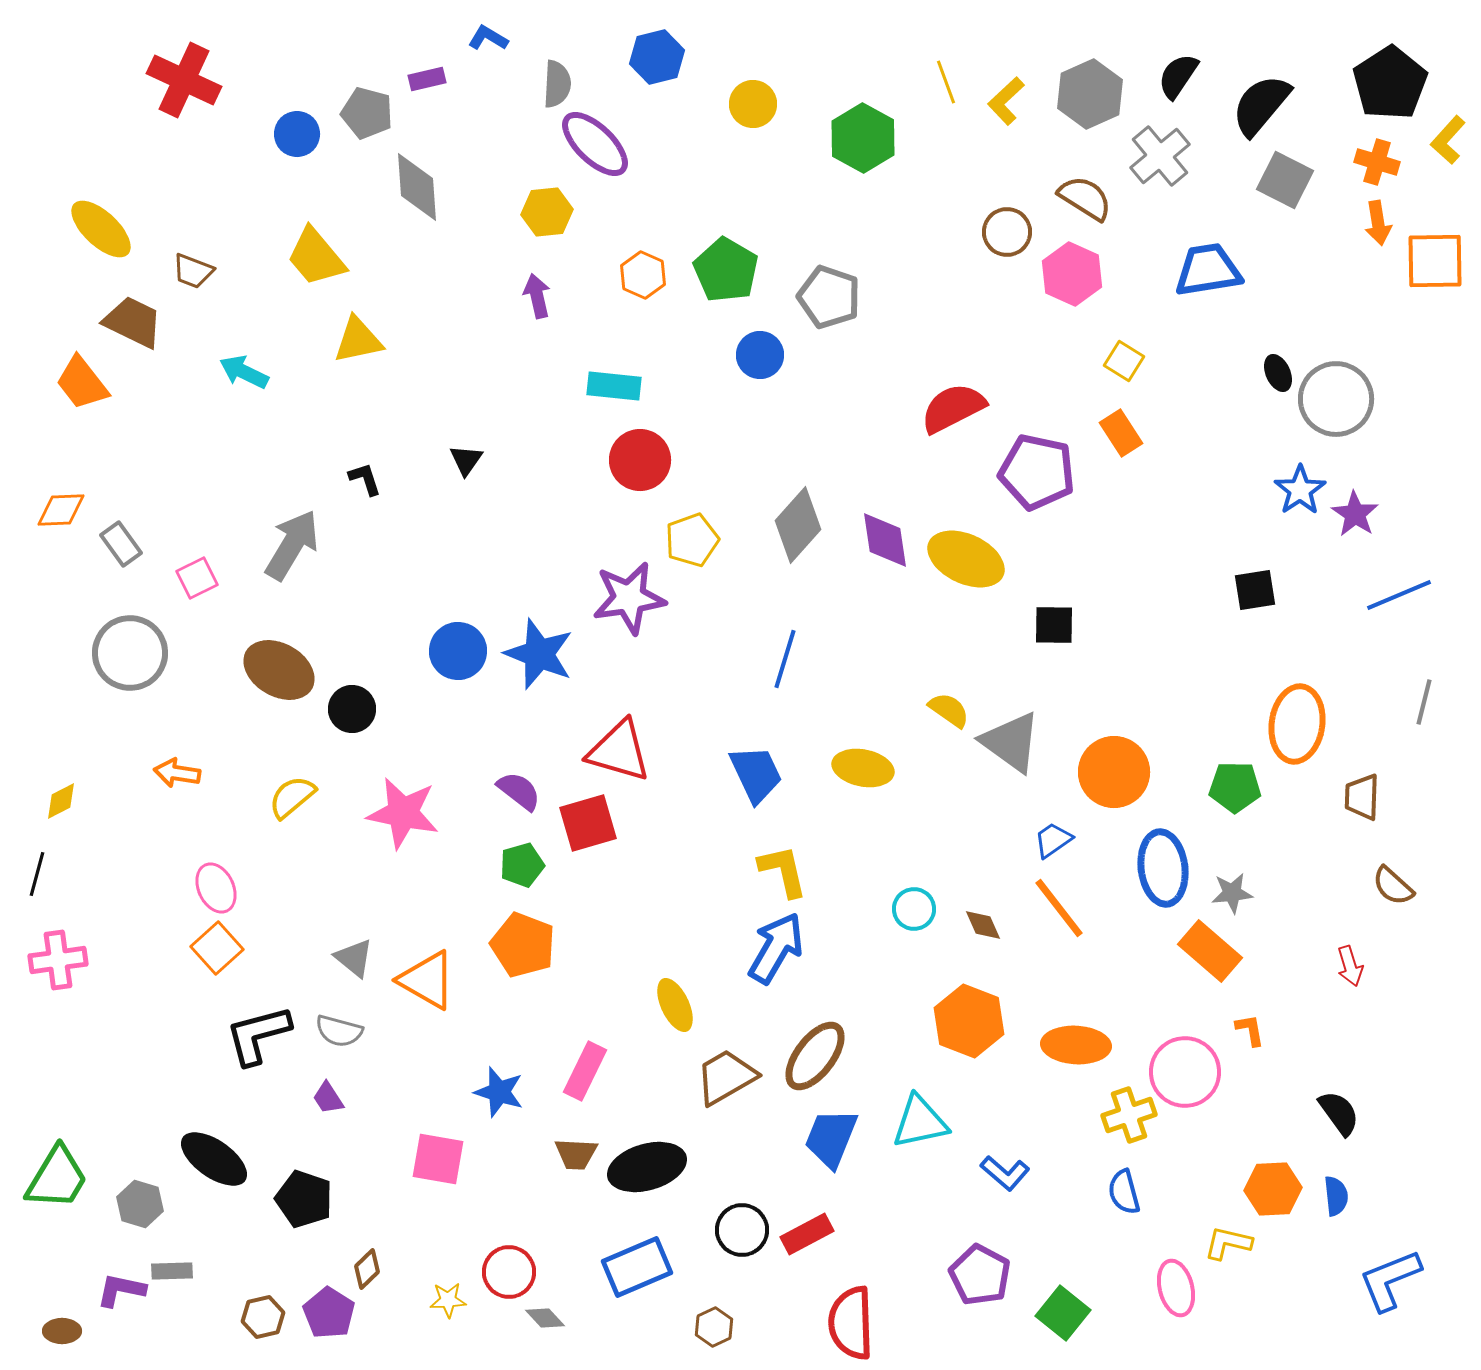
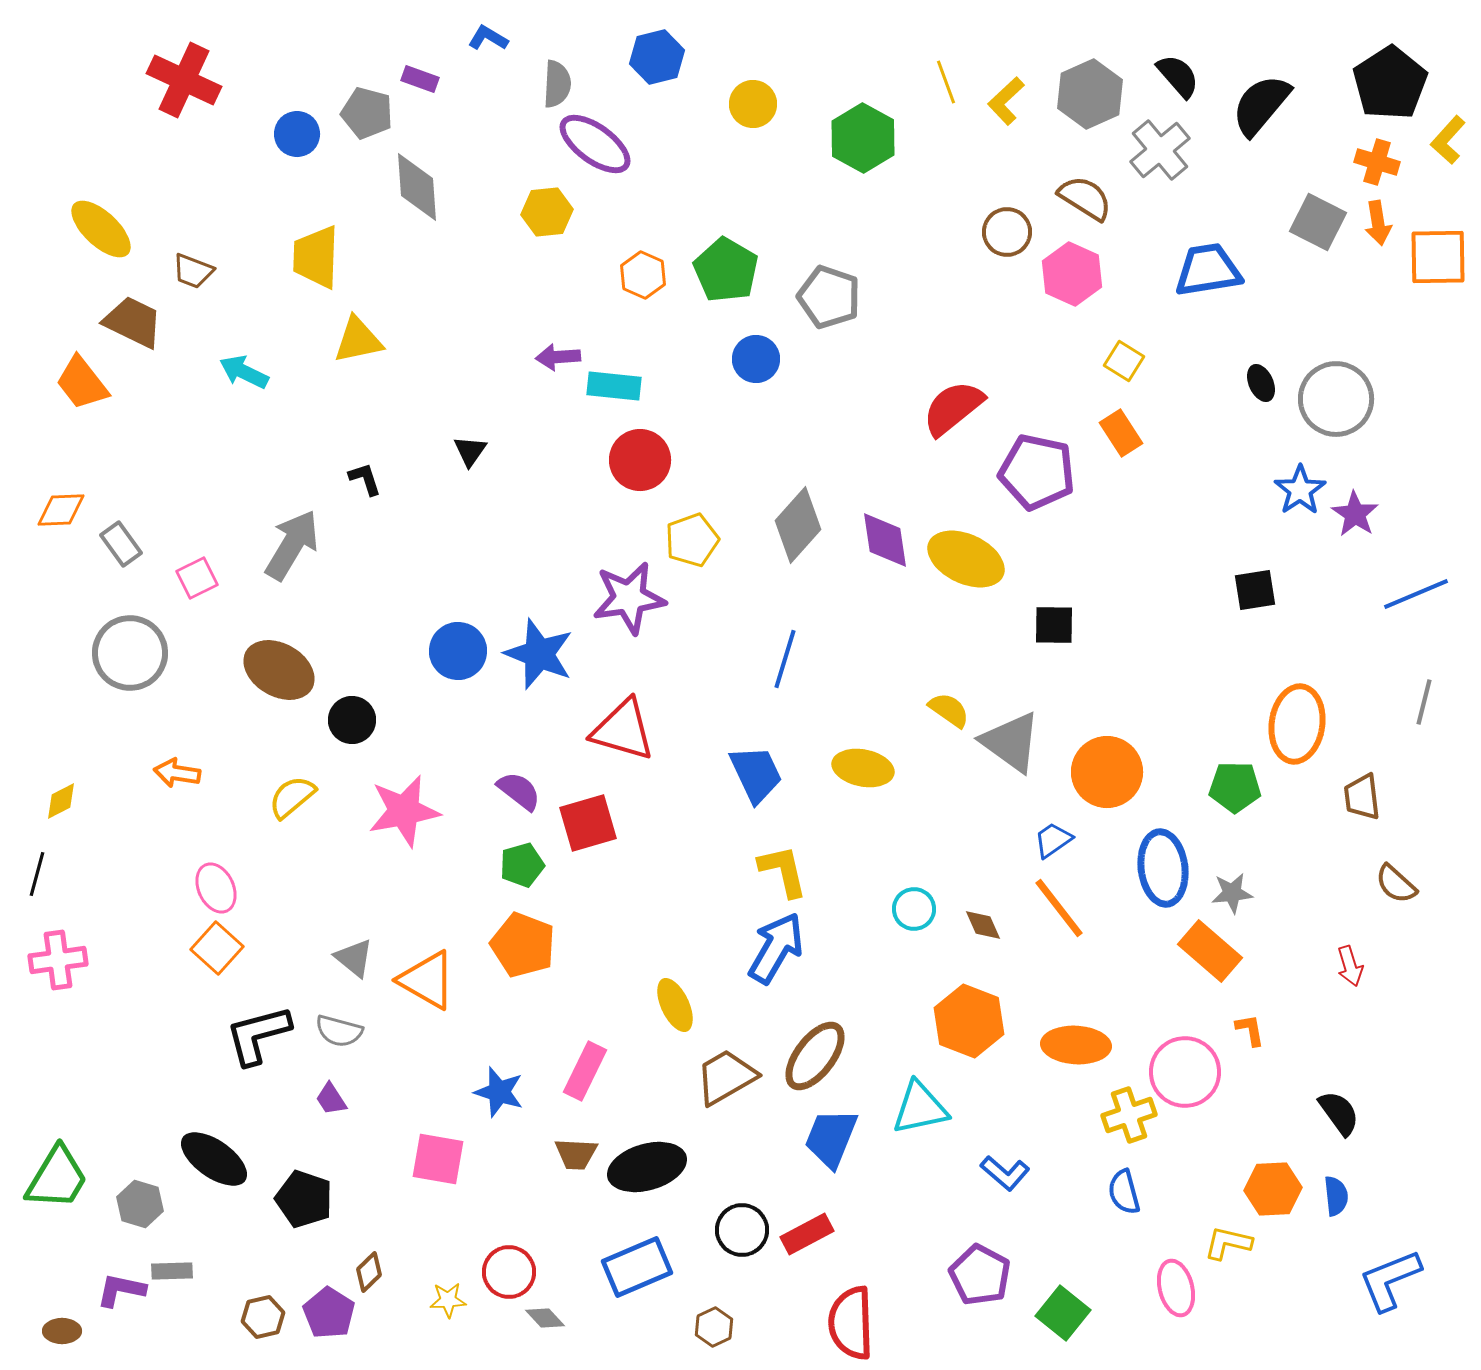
black semicircle at (1178, 76): rotated 105 degrees clockwise
purple rectangle at (427, 79): moved 7 px left; rotated 33 degrees clockwise
purple ellipse at (595, 144): rotated 8 degrees counterclockwise
gray cross at (1160, 156): moved 6 px up
gray square at (1285, 180): moved 33 px right, 42 px down
yellow trapezoid at (316, 257): rotated 42 degrees clockwise
orange square at (1435, 261): moved 3 px right, 4 px up
purple arrow at (537, 296): moved 21 px right, 61 px down; rotated 81 degrees counterclockwise
blue circle at (760, 355): moved 4 px left, 4 px down
black ellipse at (1278, 373): moved 17 px left, 10 px down
red semicircle at (953, 408): rotated 12 degrees counterclockwise
black triangle at (466, 460): moved 4 px right, 9 px up
blue line at (1399, 595): moved 17 px right, 1 px up
black circle at (352, 709): moved 11 px down
red triangle at (619, 751): moved 4 px right, 21 px up
orange circle at (1114, 772): moved 7 px left
brown trapezoid at (1362, 797): rotated 9 degrees counterclockwise
pink star at (403, 813): moved 1 px right, 2 px up; rotated 22 degrees counterclockwise
brown semicircle at (1393, 886): moved 3 px right, 2 px up
orange square at (217, 948): rotated 6 degrees counterclockwise
purple trapezoid at (328, 1098): moved 3 px right, 1 px down
cyan triangle at (920, 1122): moved 14 px up
brown diamond at (367, 1269): moved 2 px right, 3 px down
